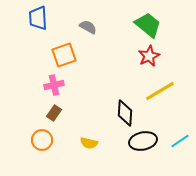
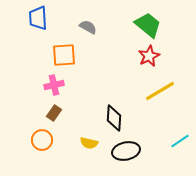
orange square: rotated 15 degrees clockwise
black diamond: moved 11 px left, 5 px down
black ellipse: moved 17 px left, 10 px down
